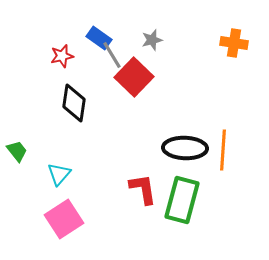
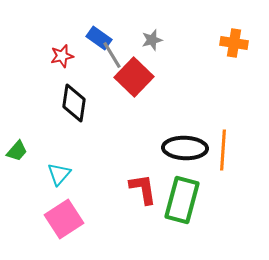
green trapezoid: rotated 80 degrees clockwise
